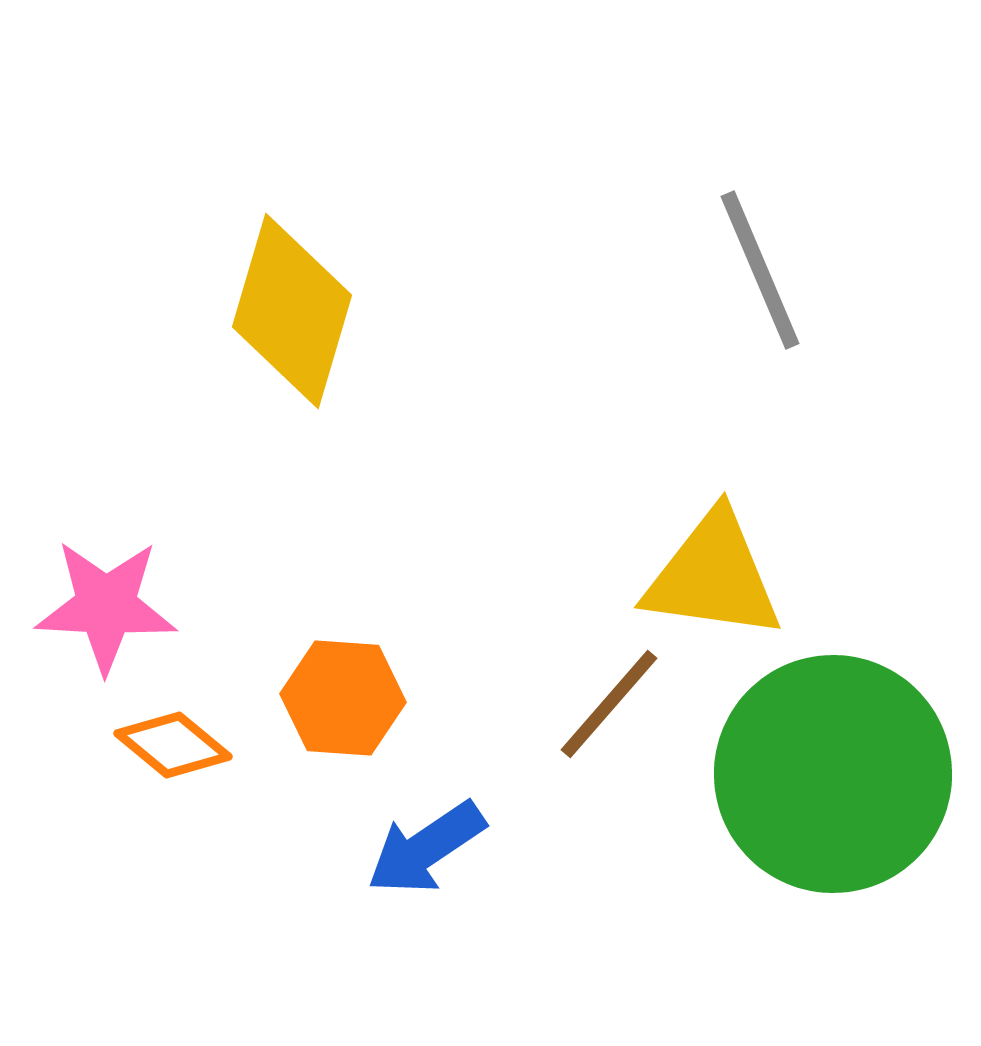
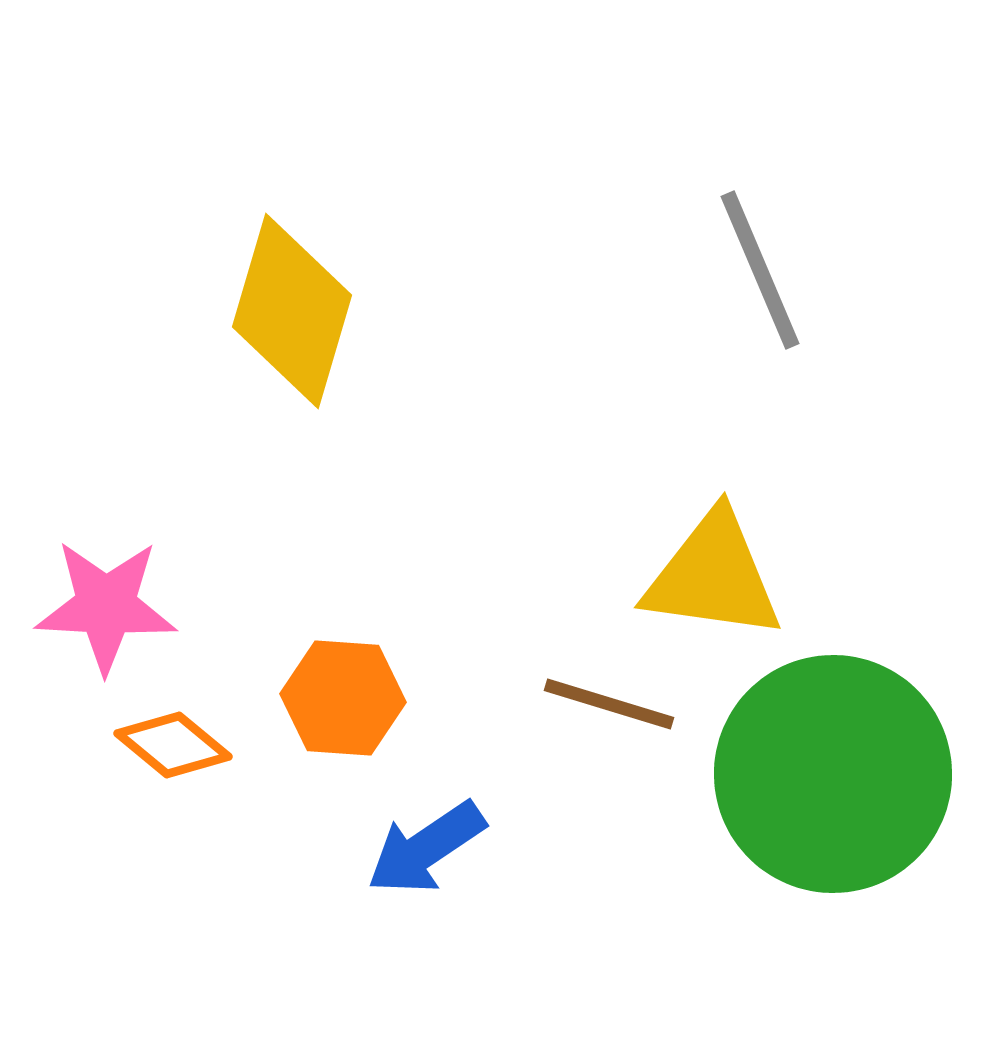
brown line: rotated 66 degrees clockwise
